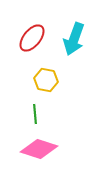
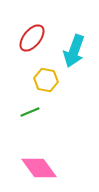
cyan arrow: moved 12 px down
green line: moved 5 px left, 2 px up; rotated 72 degrees clockwise
pink diamond: moved 19 px down; rotated 36 degrees clockwise
